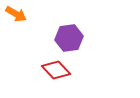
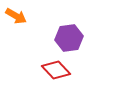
orange arrow: moved 2 px down
